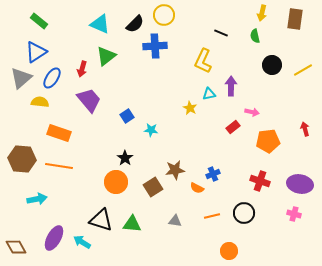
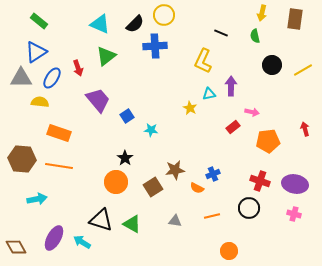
red arrow at (82, 69): moved 4 px left, 1 px up; rotated 35 degrees counterclockwise
gray triangle at (21, 78): rotated 40 degrees clockwise
purple trapezoid at (89, 100): moved 9 px right
purple ellipse at (300, 184): moved 5 px left
black circle at (244, 213): moved 5 px right, 5 px up
green triangle at (132, 224): rotated 24 degrees clockwise
